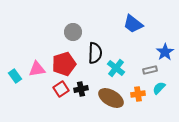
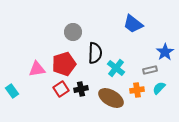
cyan rectangle: moved 3 px left, 15 px down
orange cross: moved 1 px left, 4 px up
